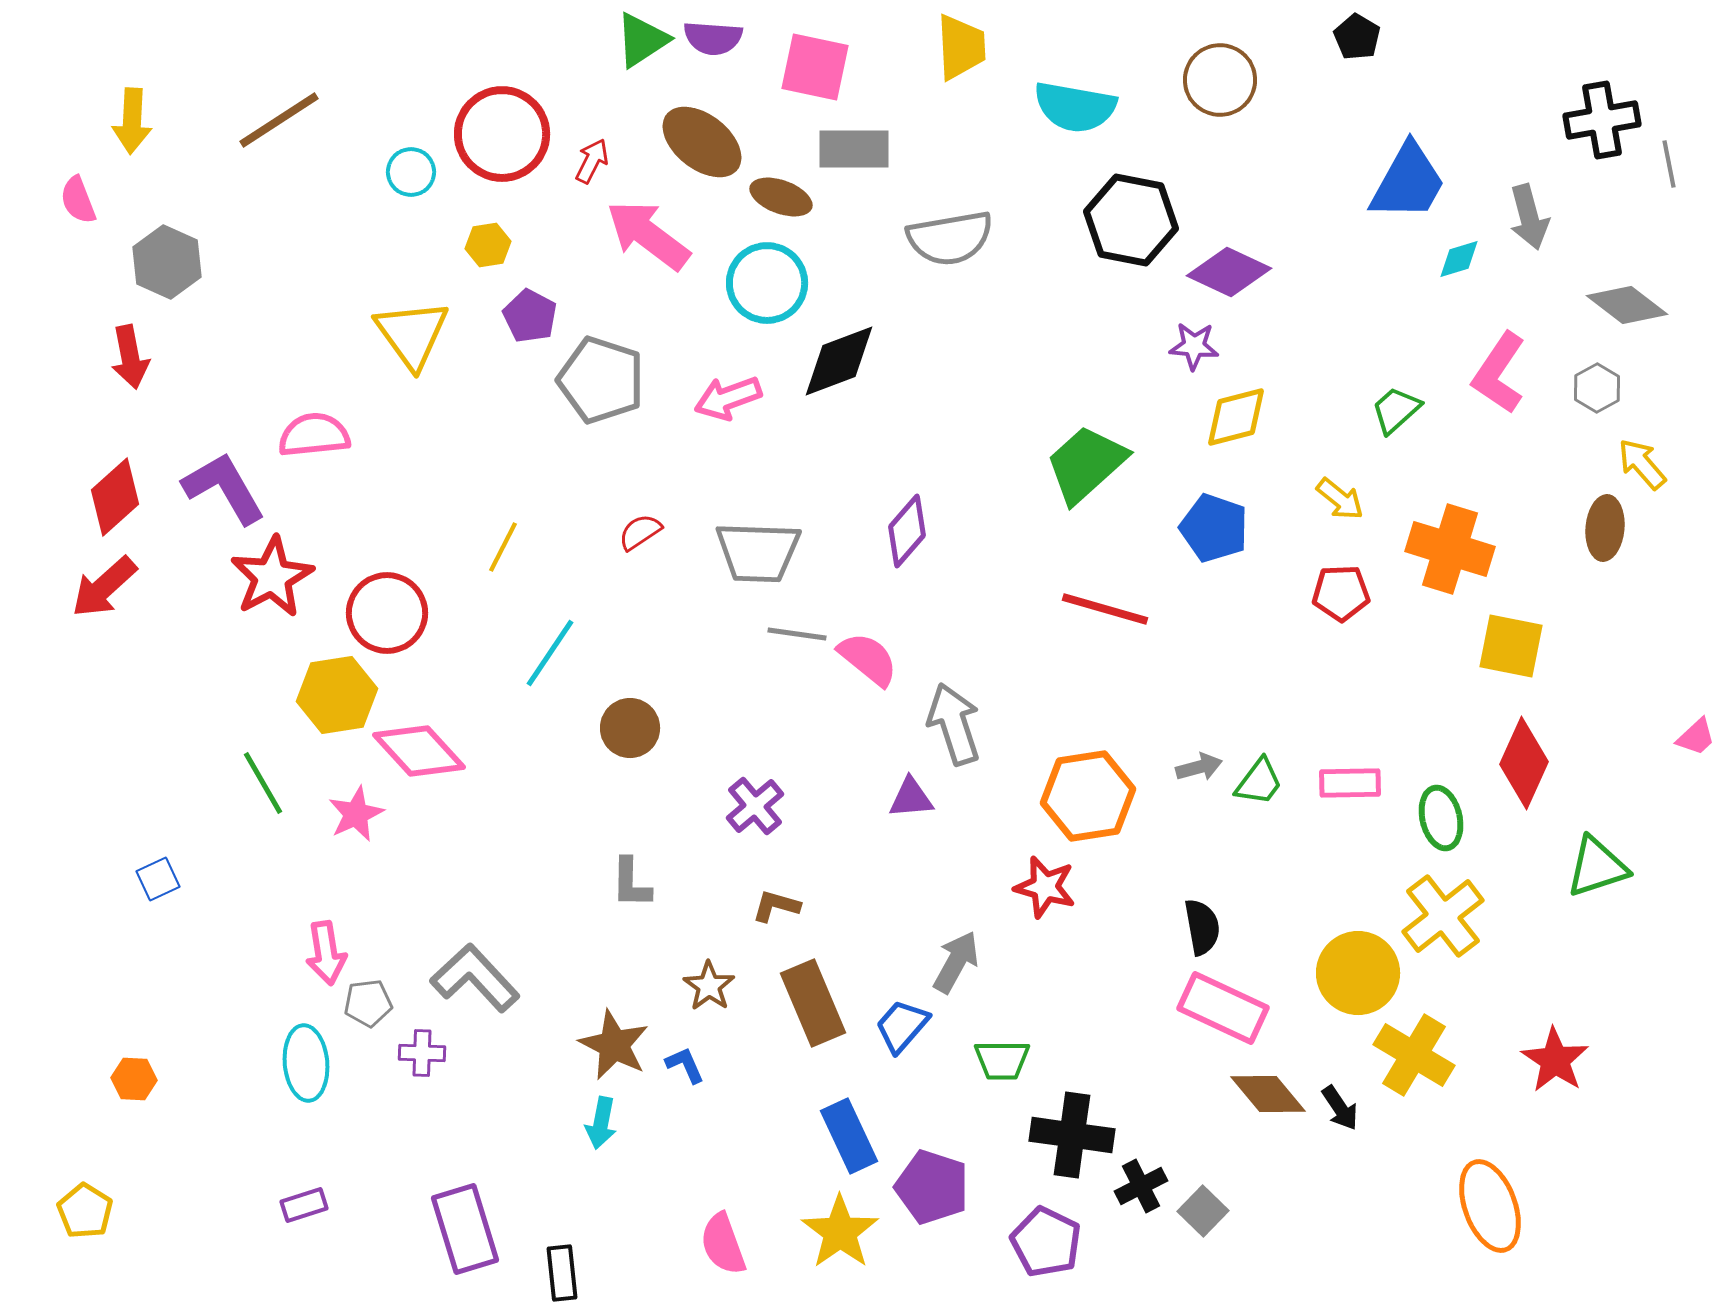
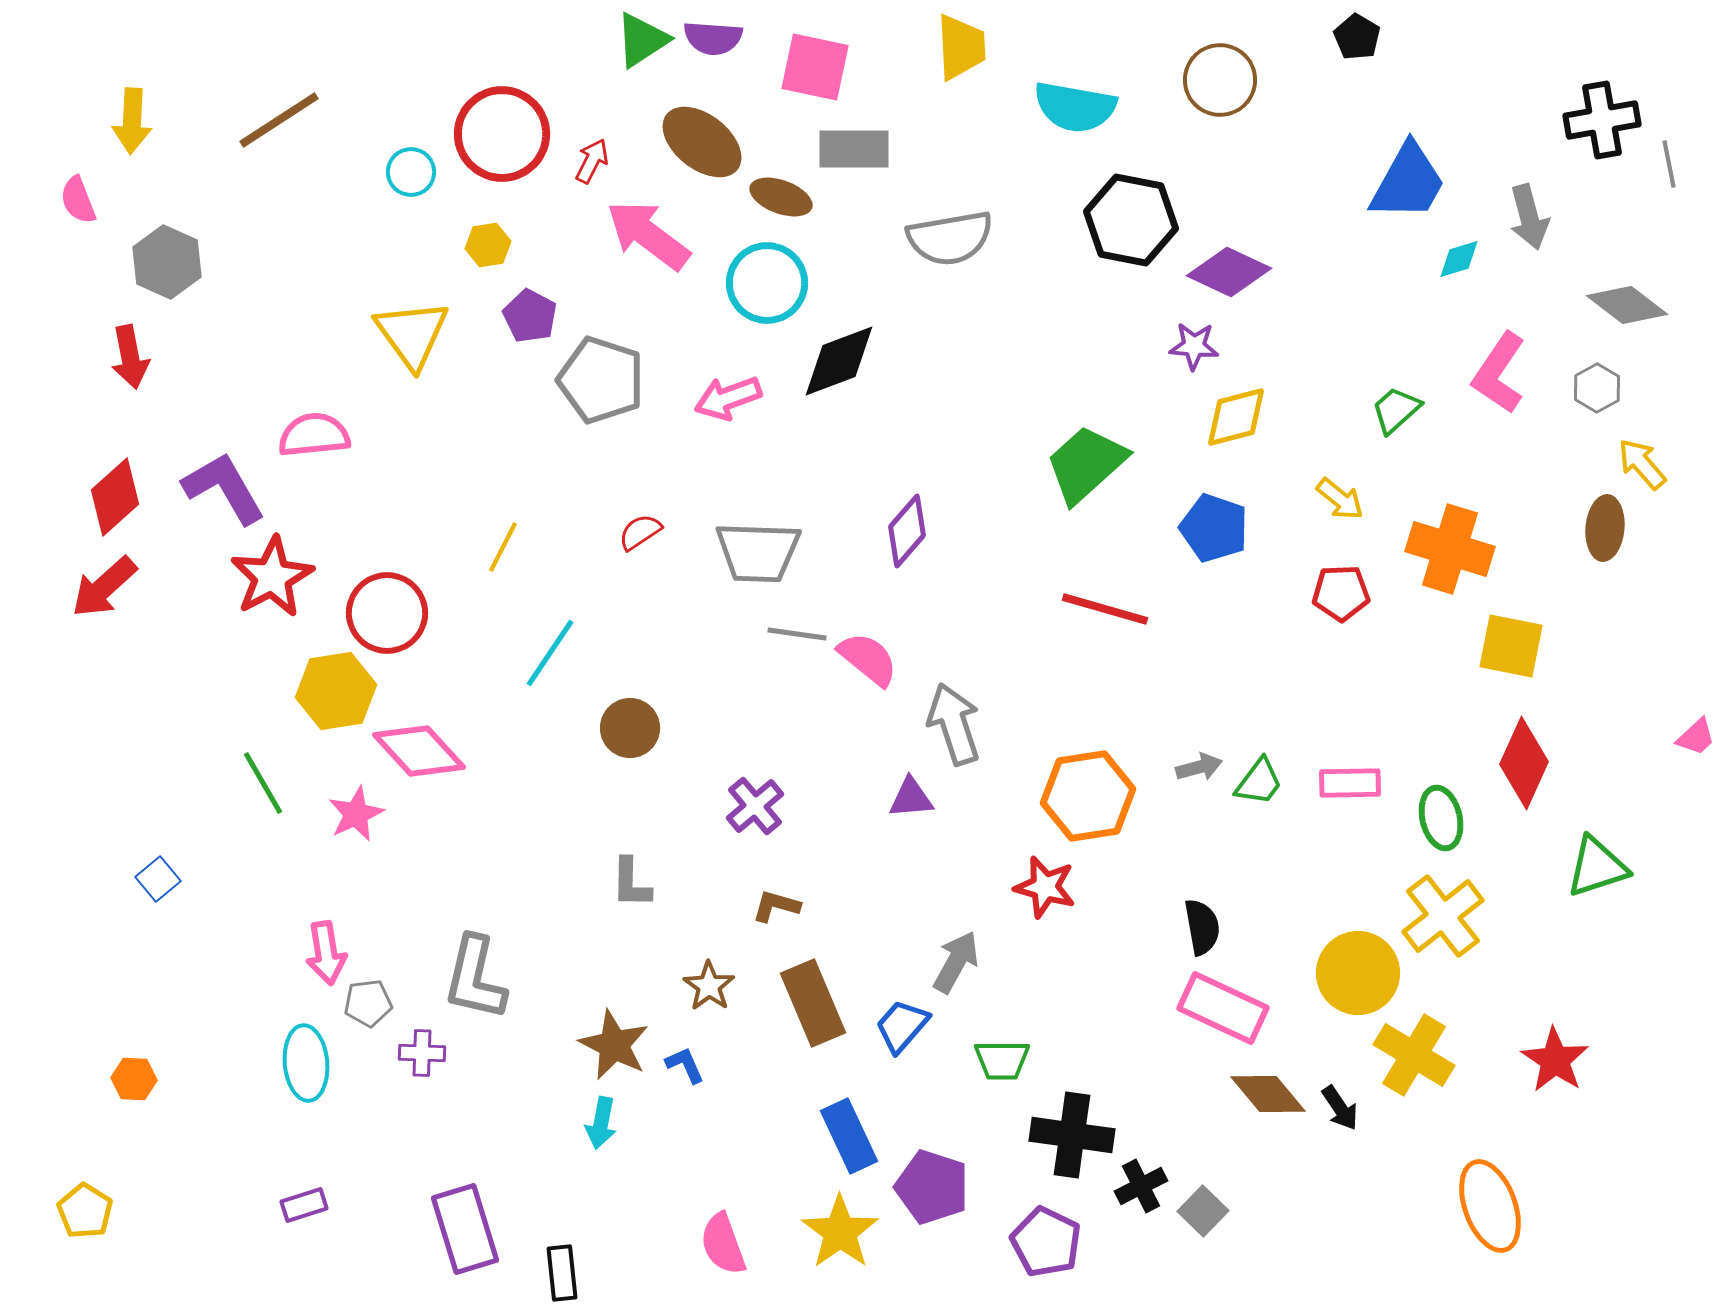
yellow hexagon at (337, 695): moved 1 px left, 4 px up
blue square at (158, 879): rotated 15 degrees counterclockwise
gray L-shape at (475, 978): rotated 124 degrees counterclockwise
